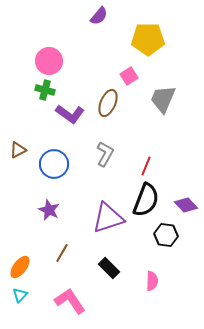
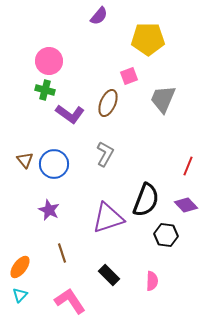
pink square: rotated 12 degrees clockwise
brown triangle: moved 7 px right, 10 px down; rotated 42 degrees counterclockwise
red line: moved 42 px right
brown line: rotated 48 degrees counterclockwise
black rectangle: moved 7 px down
